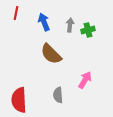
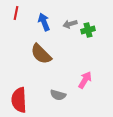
gray arrow: moved 1 px up; rotated 112 degrees counterclockwise
brown semicircle: moved 10 px left
gray semicircle: rotated 70 degrees counterclockwise
